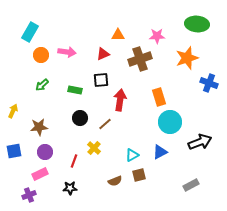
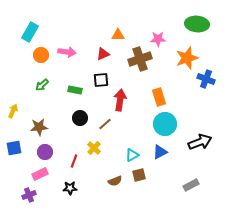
pink star: moved 1 px right, 3 px down
blue cross: moved 3 px left, 4 px up
cyan circle: moved 5 px left, 2 px down
blue square: moved 3 px up
